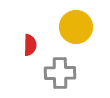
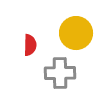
yellow circle: moved 6 px down
